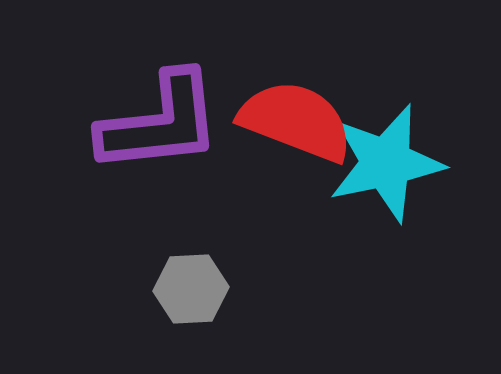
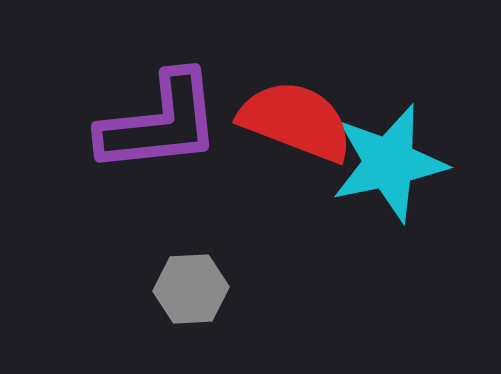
cyan star: moved 3 px right
